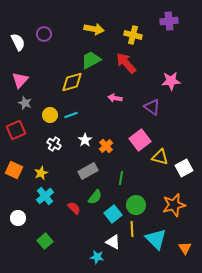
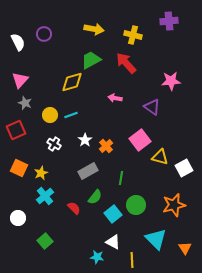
orange square: moved 5 px right, 2 px up
yellow line: moved 31 px down
